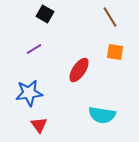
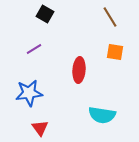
red ellipse: rotated 30 degrees counterclockwise
red triangle: moved 1 px right, 3 px down
